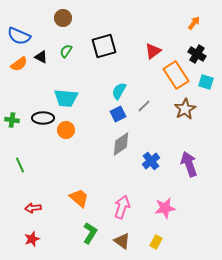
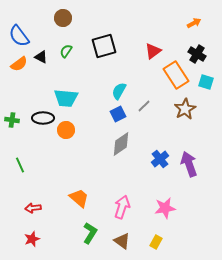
orange arrow: rotated 24 degrees clockwise
blue semicircle: rotated 30 degrees clockwise
blue cross: moved 9 px right, 2 px up
